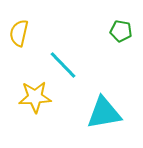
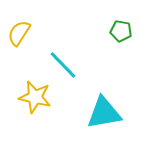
yellow semicircle: rotated 20 degrees clockwise
yellow star: rotated 16 degrees clockwise
